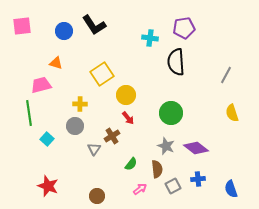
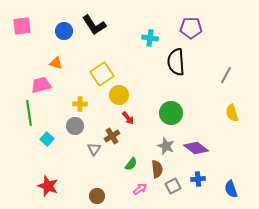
purple pentagon: moved 7 px right; rotated 10 degrees clockwise
yellow circle: moved 7 px left
